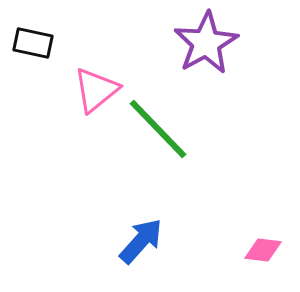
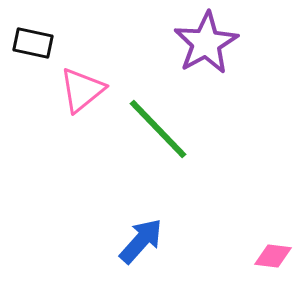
pink triangle: moved 14 px left
pink diamond: moved 10 px right, 6 px down
